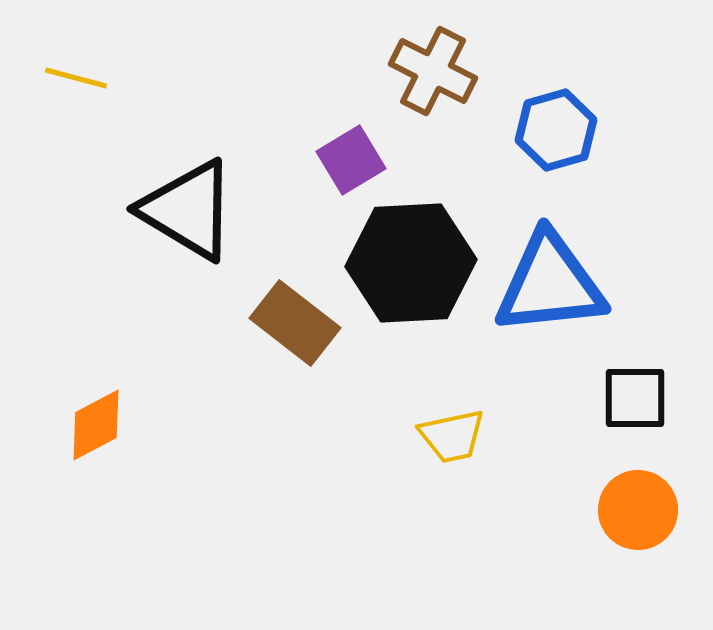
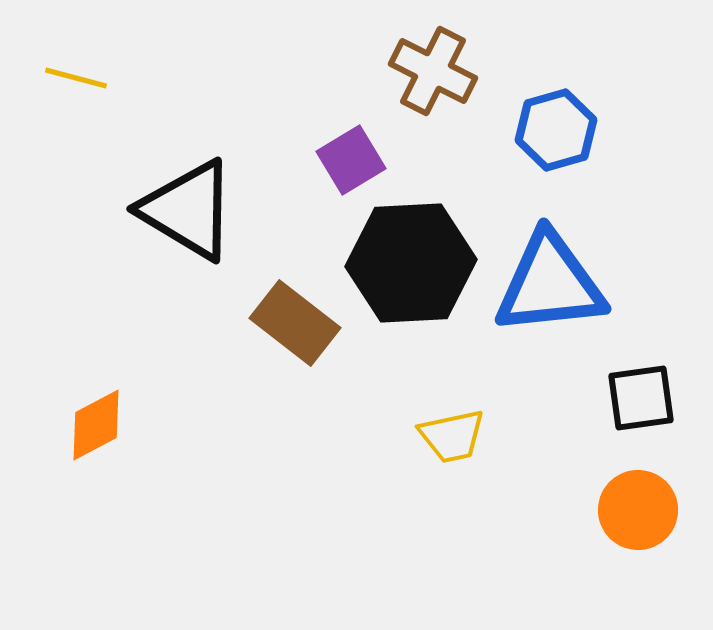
black square: moved 6 px right; rotated 8 degrees counterclockwise
